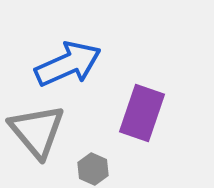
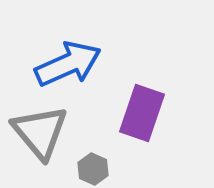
gray triangle: moved 3 px right, 1 px down
